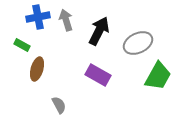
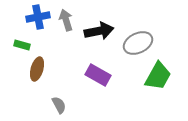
black arrow: rotated 52 degrees clockwise
green rectangle: rotated 14 degrees counterclockwise
